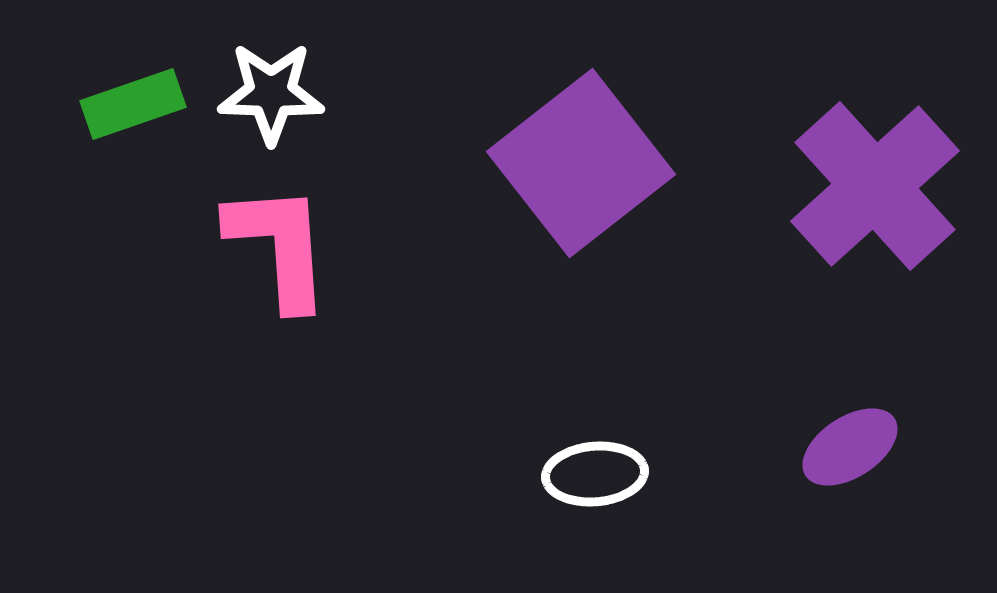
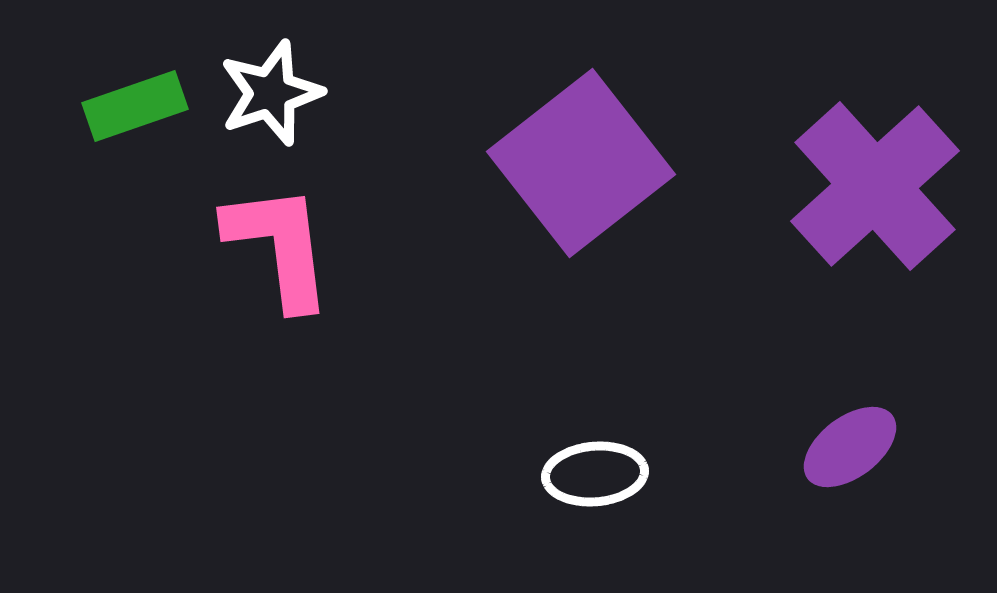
white star: rotated 20 degrees counterclockwise
green rectangle: moved 2 px right, 2 px down
pink L-shape: rotated 3 degrees counterclockwise
purple ellipse: rotated 4 degrees counterclockwise
